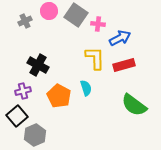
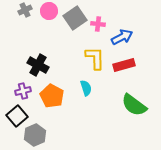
gray square: moved 1 px left, 3 px down; rotated 20 degrees clockwise
gray cross: moved 11 px up
blue arrow: moved 2 px right, 1 px up
orange pentagon: moved 7 px left
